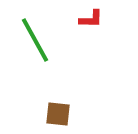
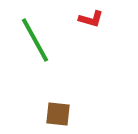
red L-shape: rotated 15 degrees clockwise
